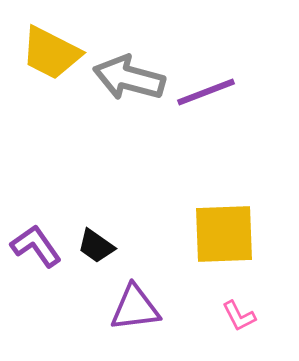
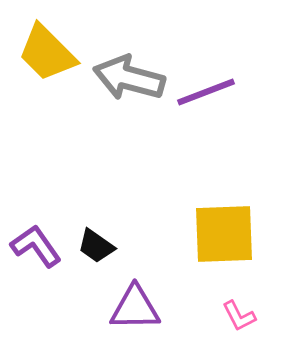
yellow trapezoid: moved 4 px left; rotated 18 degrees clockwise
purple triangle: rotated 6 degrees clockwise
